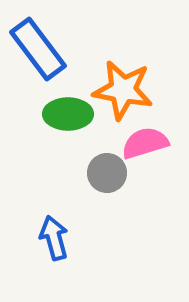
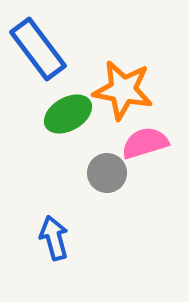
green ellipse: rotated 30 degrees counterclockwise
